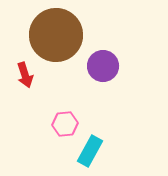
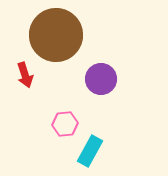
purple circle: moved 2 px left, 13 px down
